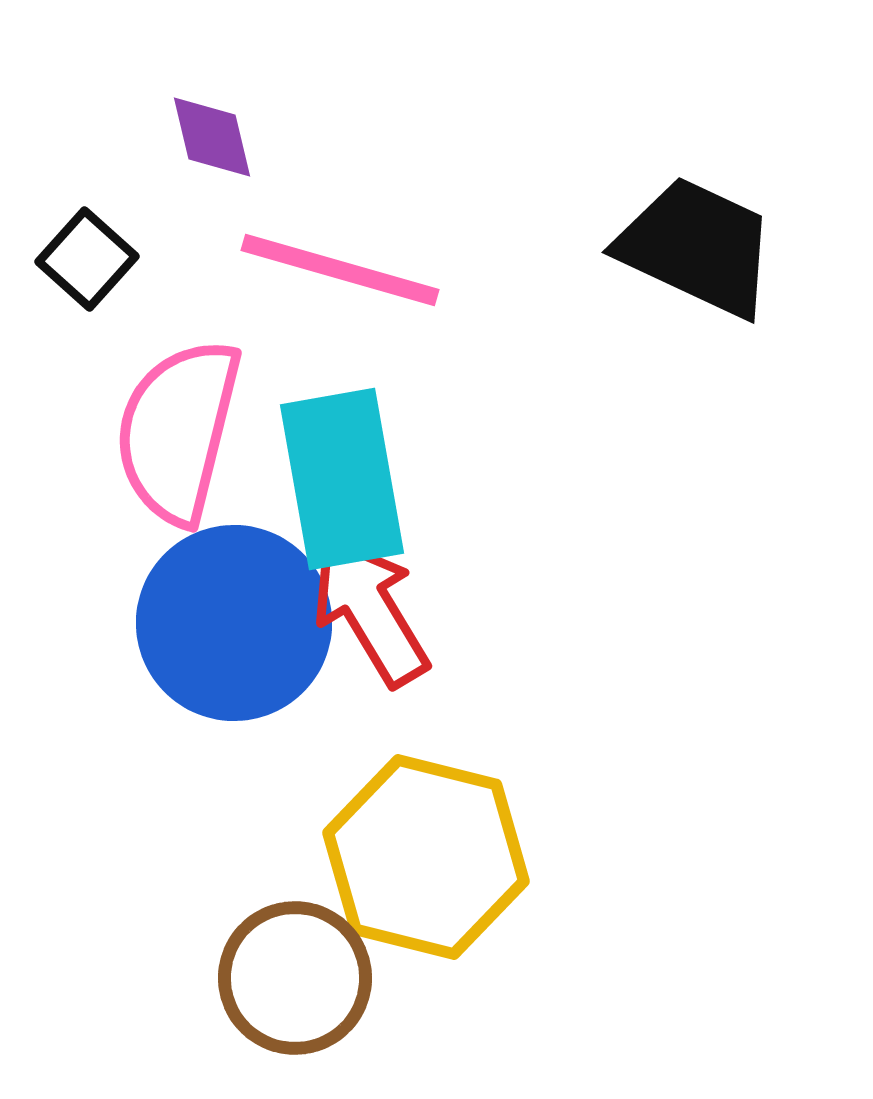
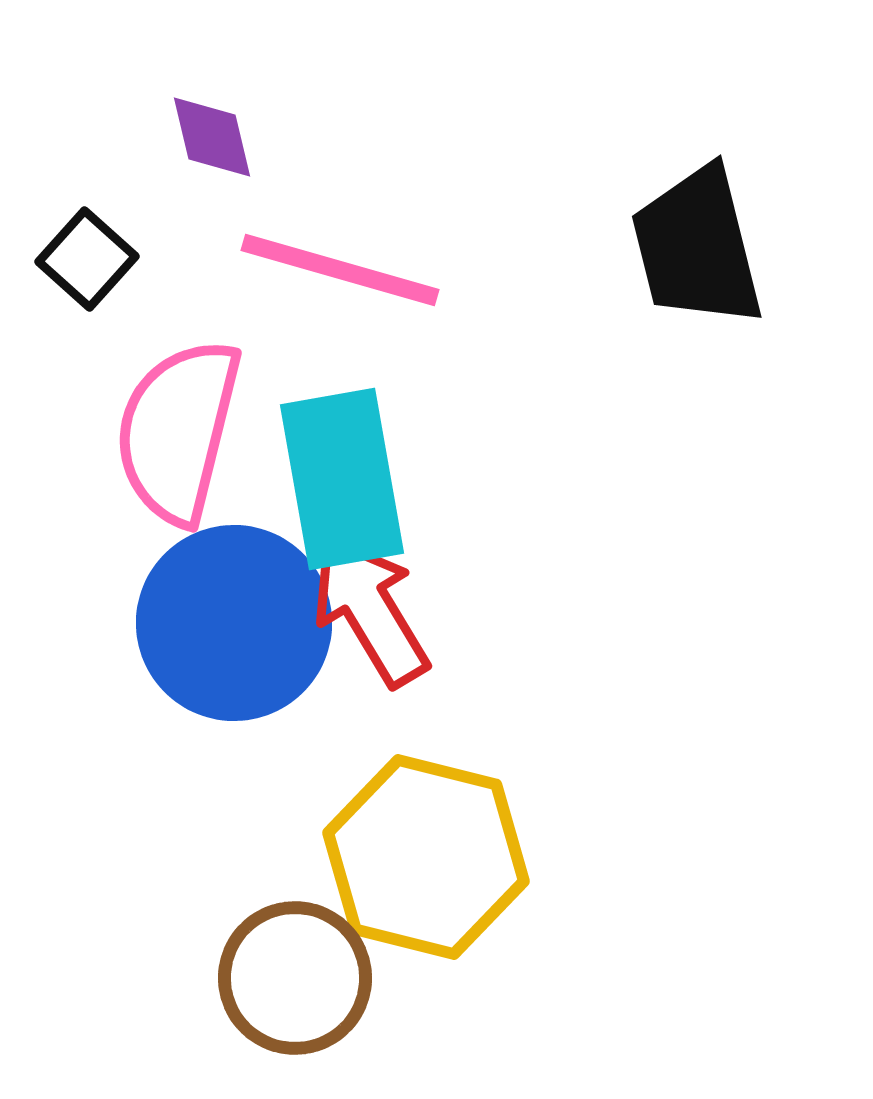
black trapezoid: rotated 129 degrees counterclockwise
